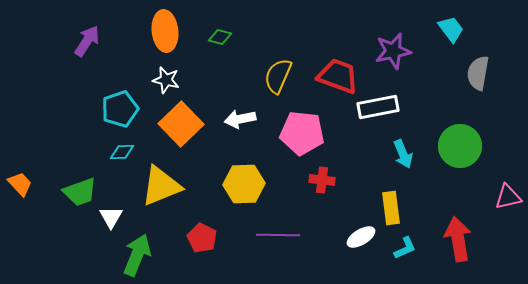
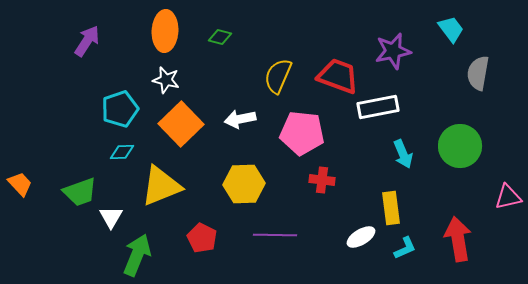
orange ellipse: rotated 9 degrees clockwise
purple line: moved 3 px left
